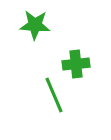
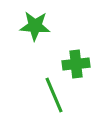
green star: moved 1 px down
